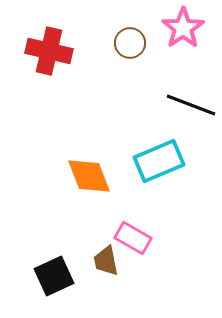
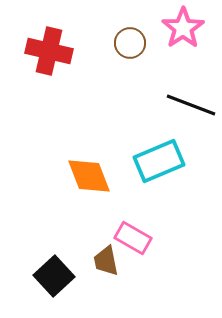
black square: rotated 18 degrees counterclockwise
